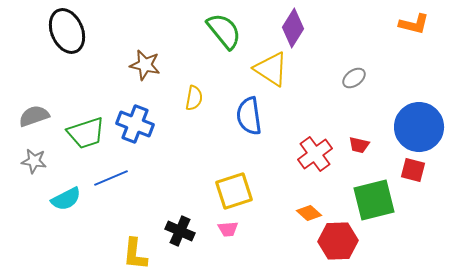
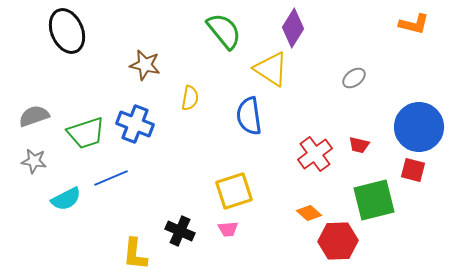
yellow semicircle: moved 4 px left
